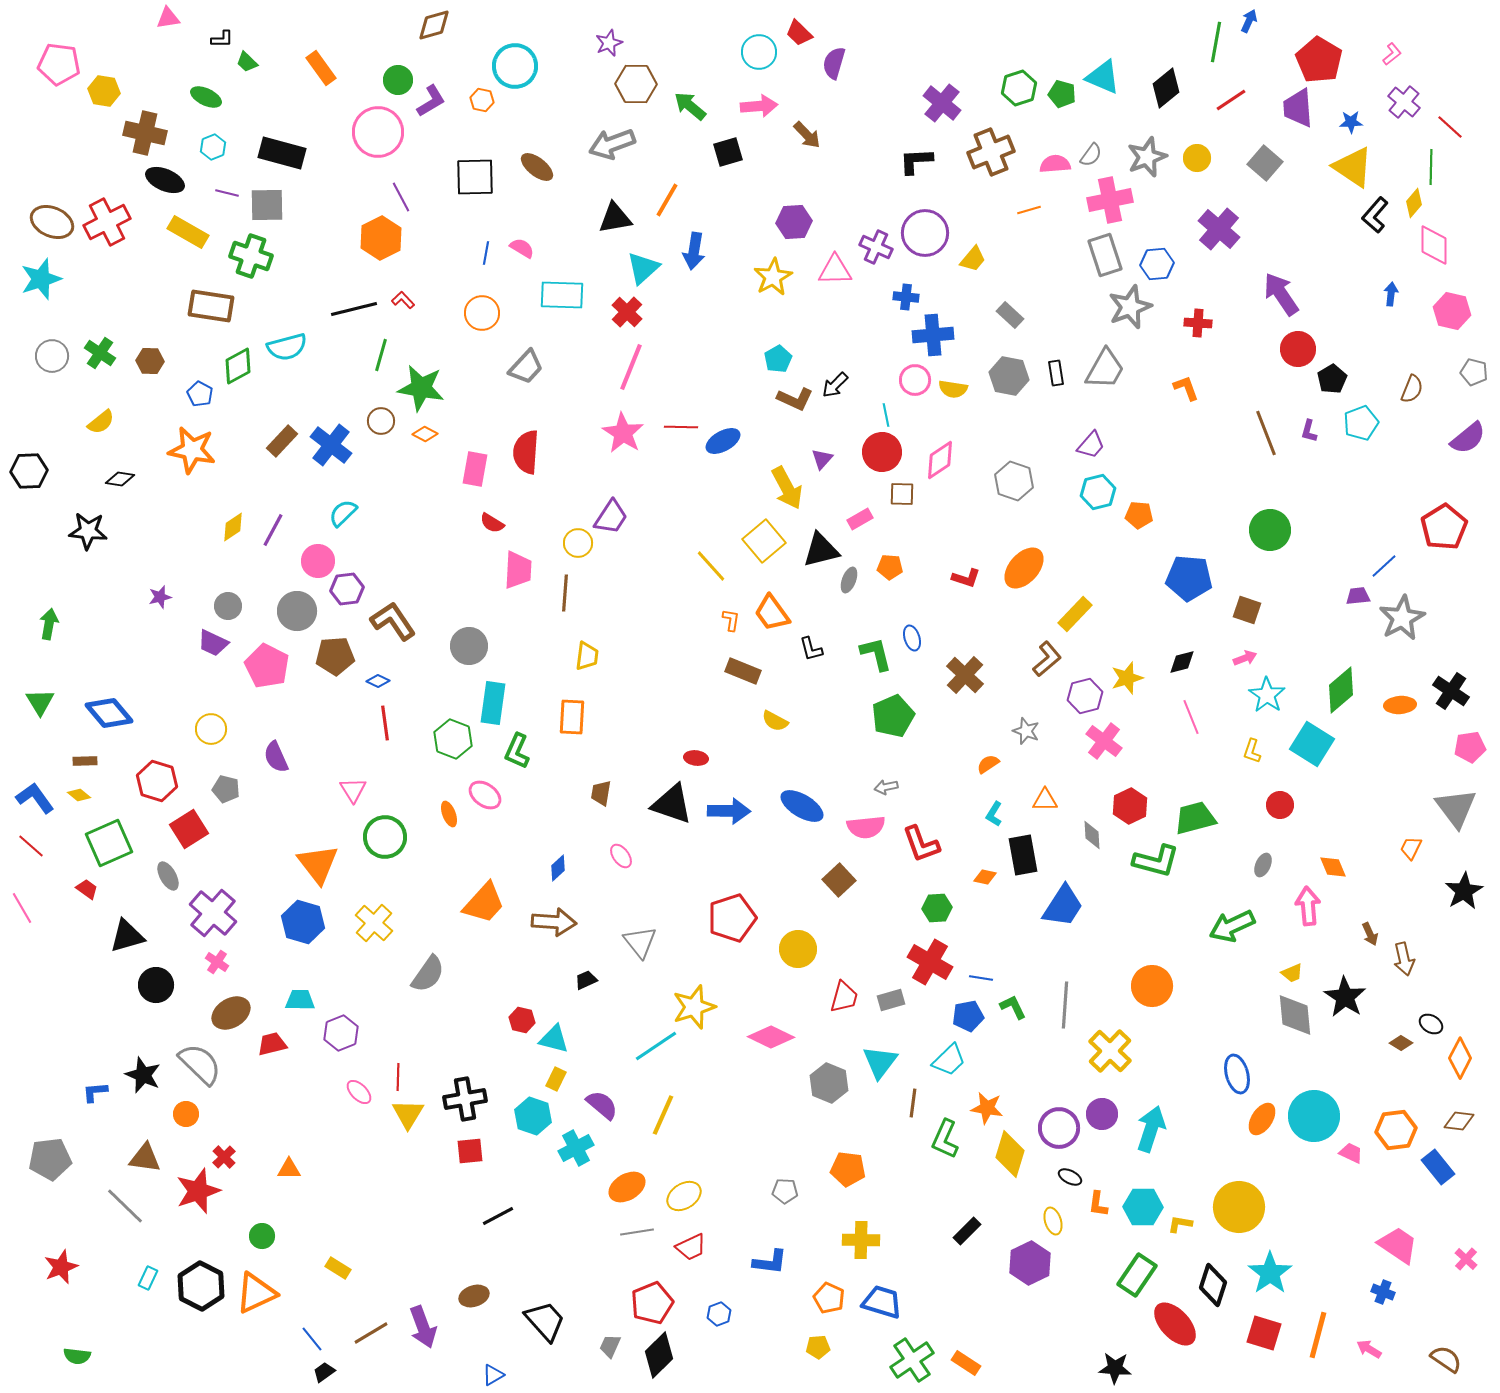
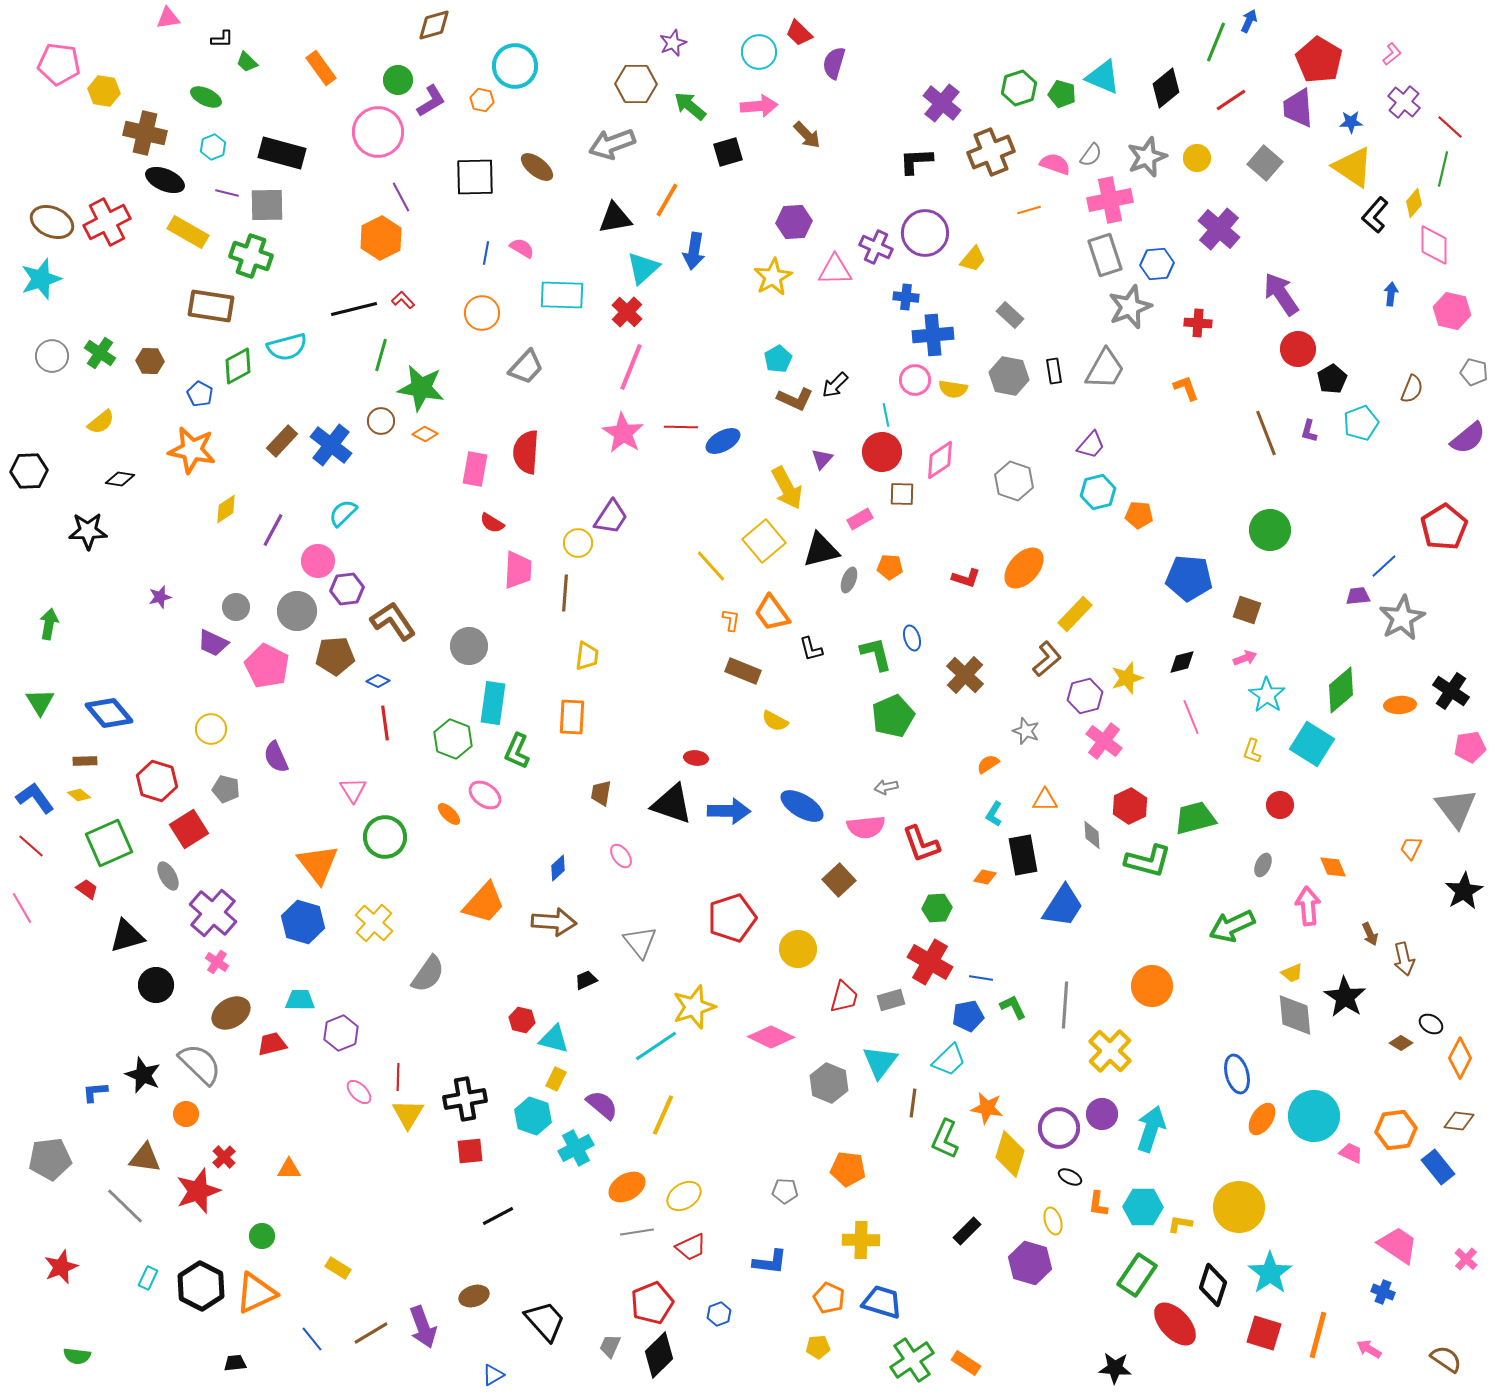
green line at (1216, 42): rotated 12 degrees clockwise
purple star at (609, 43): moved 64 px right
pink semicircle at (1055, 164): rotated 24 degrees clockwise
green line at (1431, 167): moved 12 px right, 2 px down; rotated 12 degrees clockwise
black rectangle at (1056, 373): moved 2 px left, 2 px up
yellow diamond at (233, 527): moved 7 px left, 18 px up
black star at (88, 531): rotated 6 degrees counterclockwise
gray circle at (228, 606): moved 8 px right, 1 px down
orange ellipse at (449, 814): rotated 25 degrees counterclockwise
green L-shape at (1156, 861): moved 8 px left
purple hexagon at (1030, 1263): rotated 18 degrees counterclockwise
black trapezoid at (324, 1372): moved 89 px left, 9 px up; rotated 30 degrees clockwise
